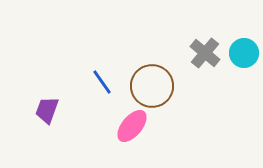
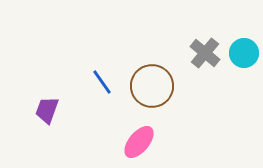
pink ellipse: moved 7 px right, 16 px down
